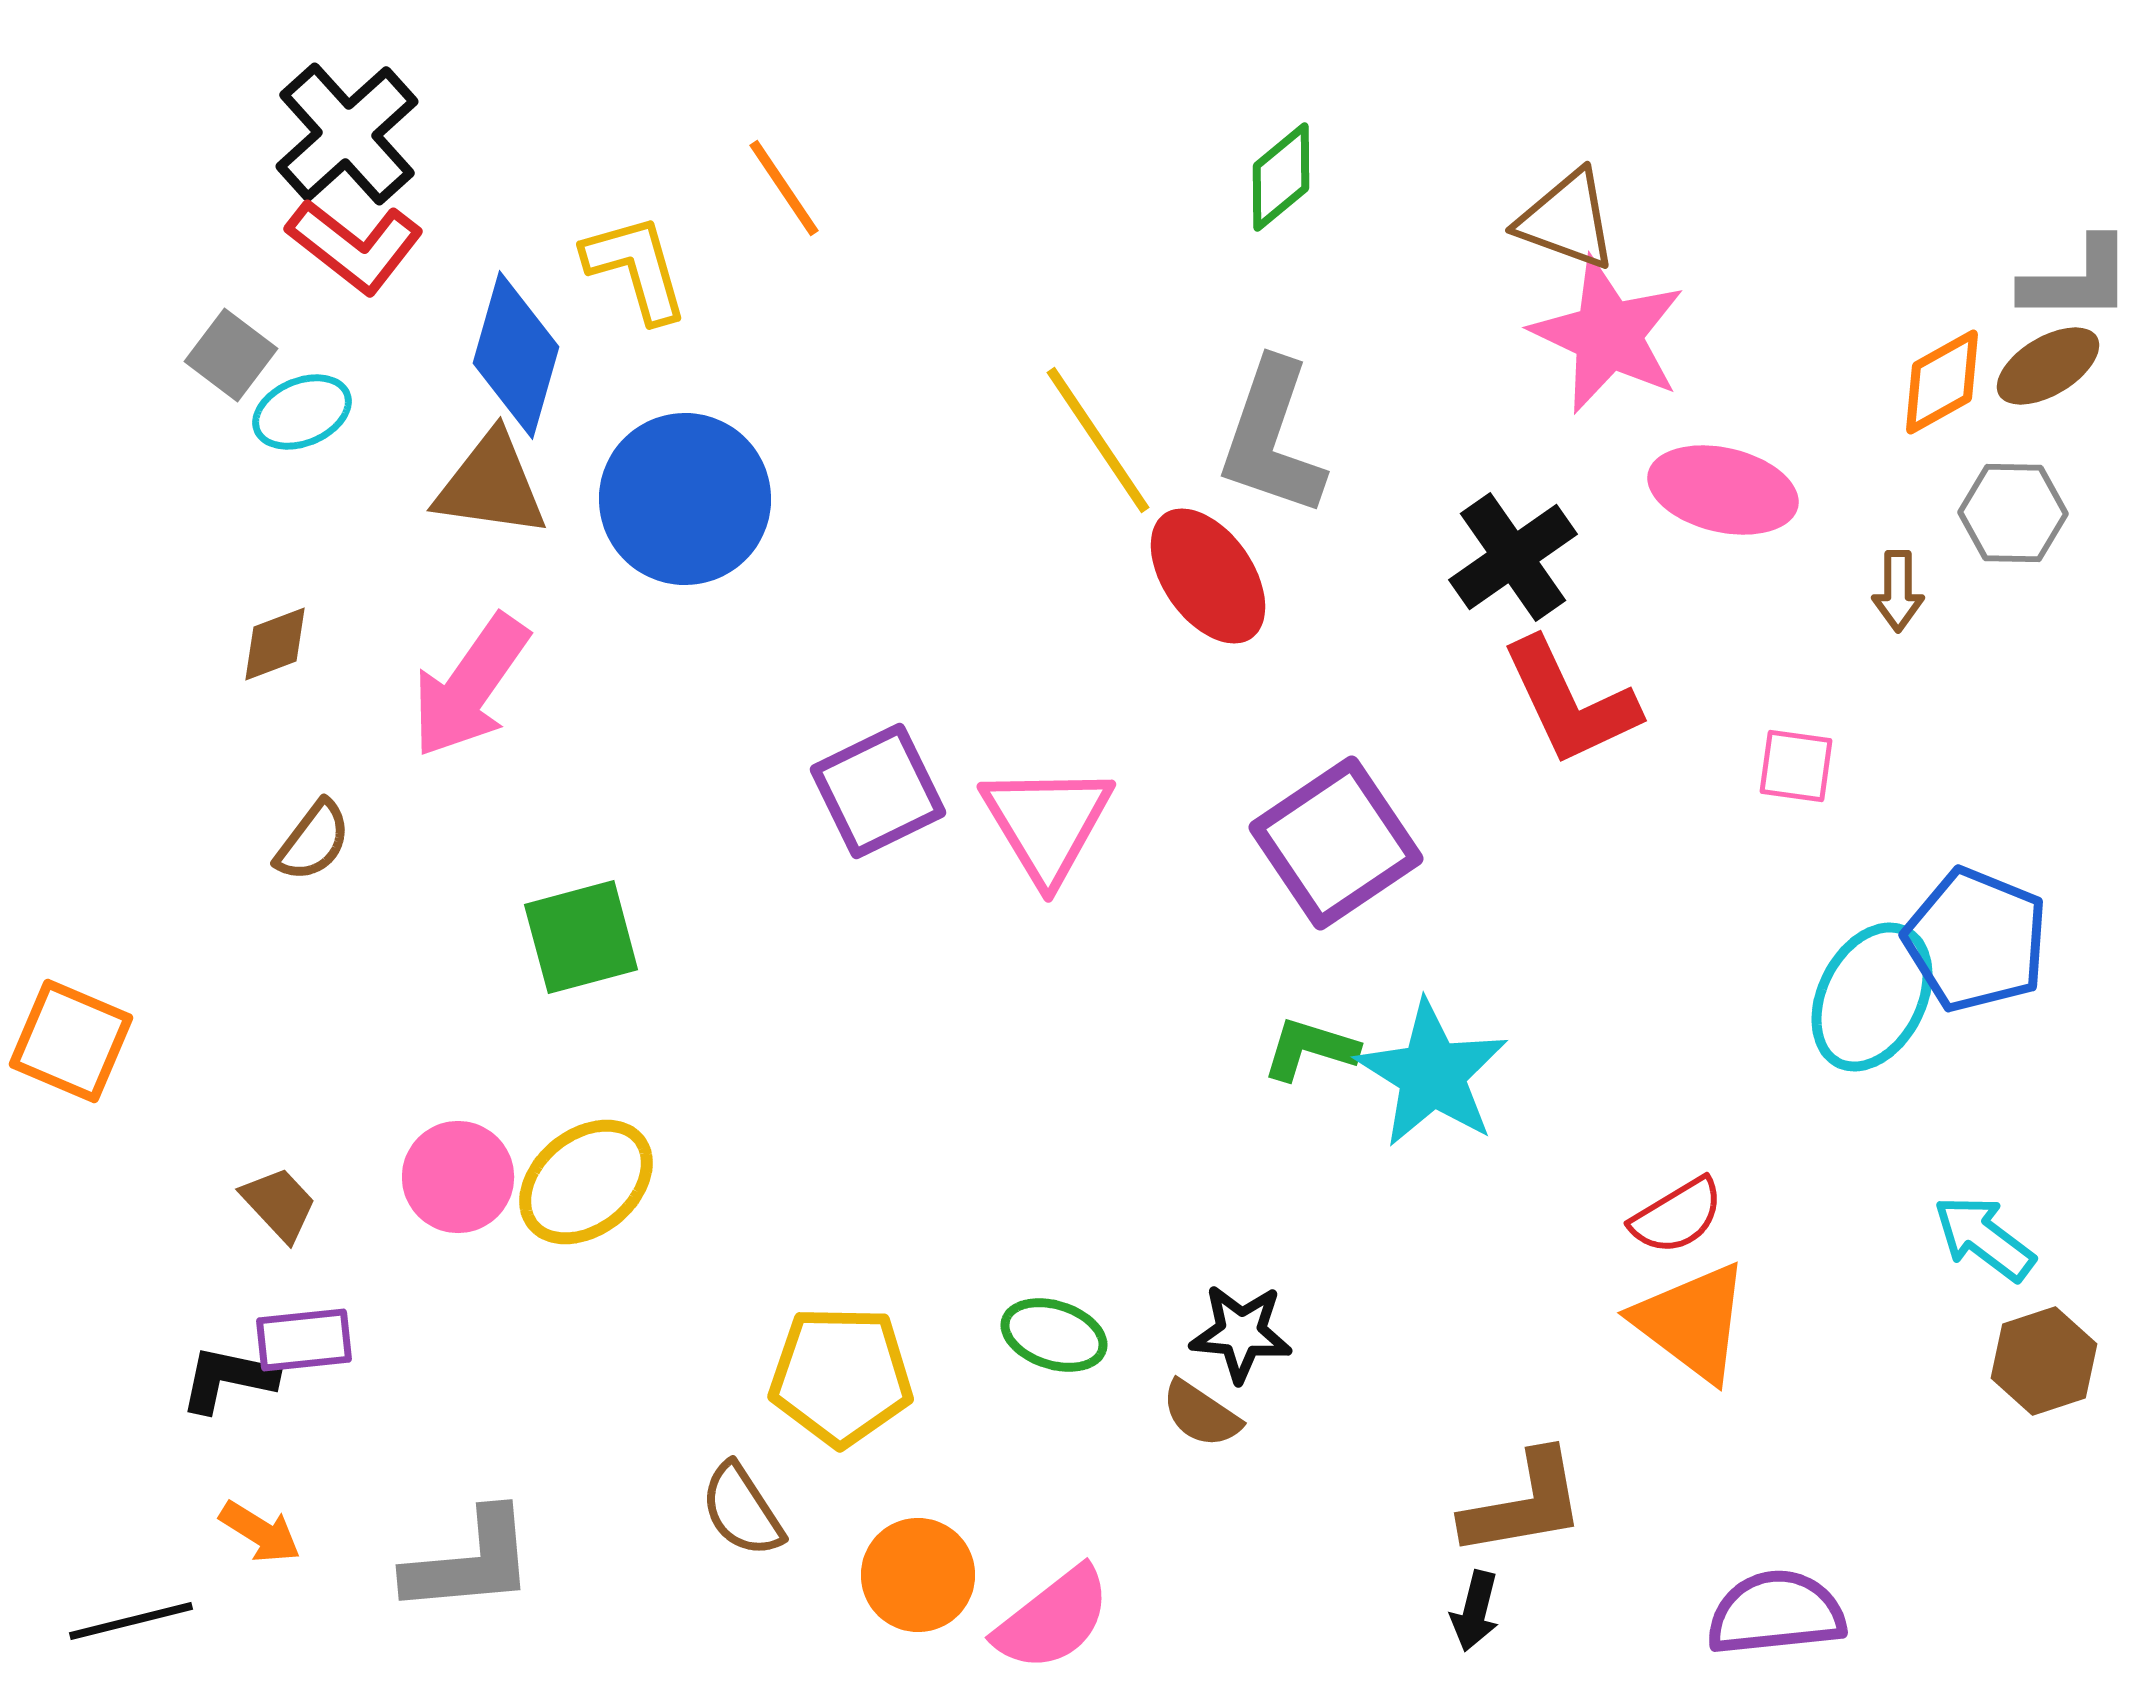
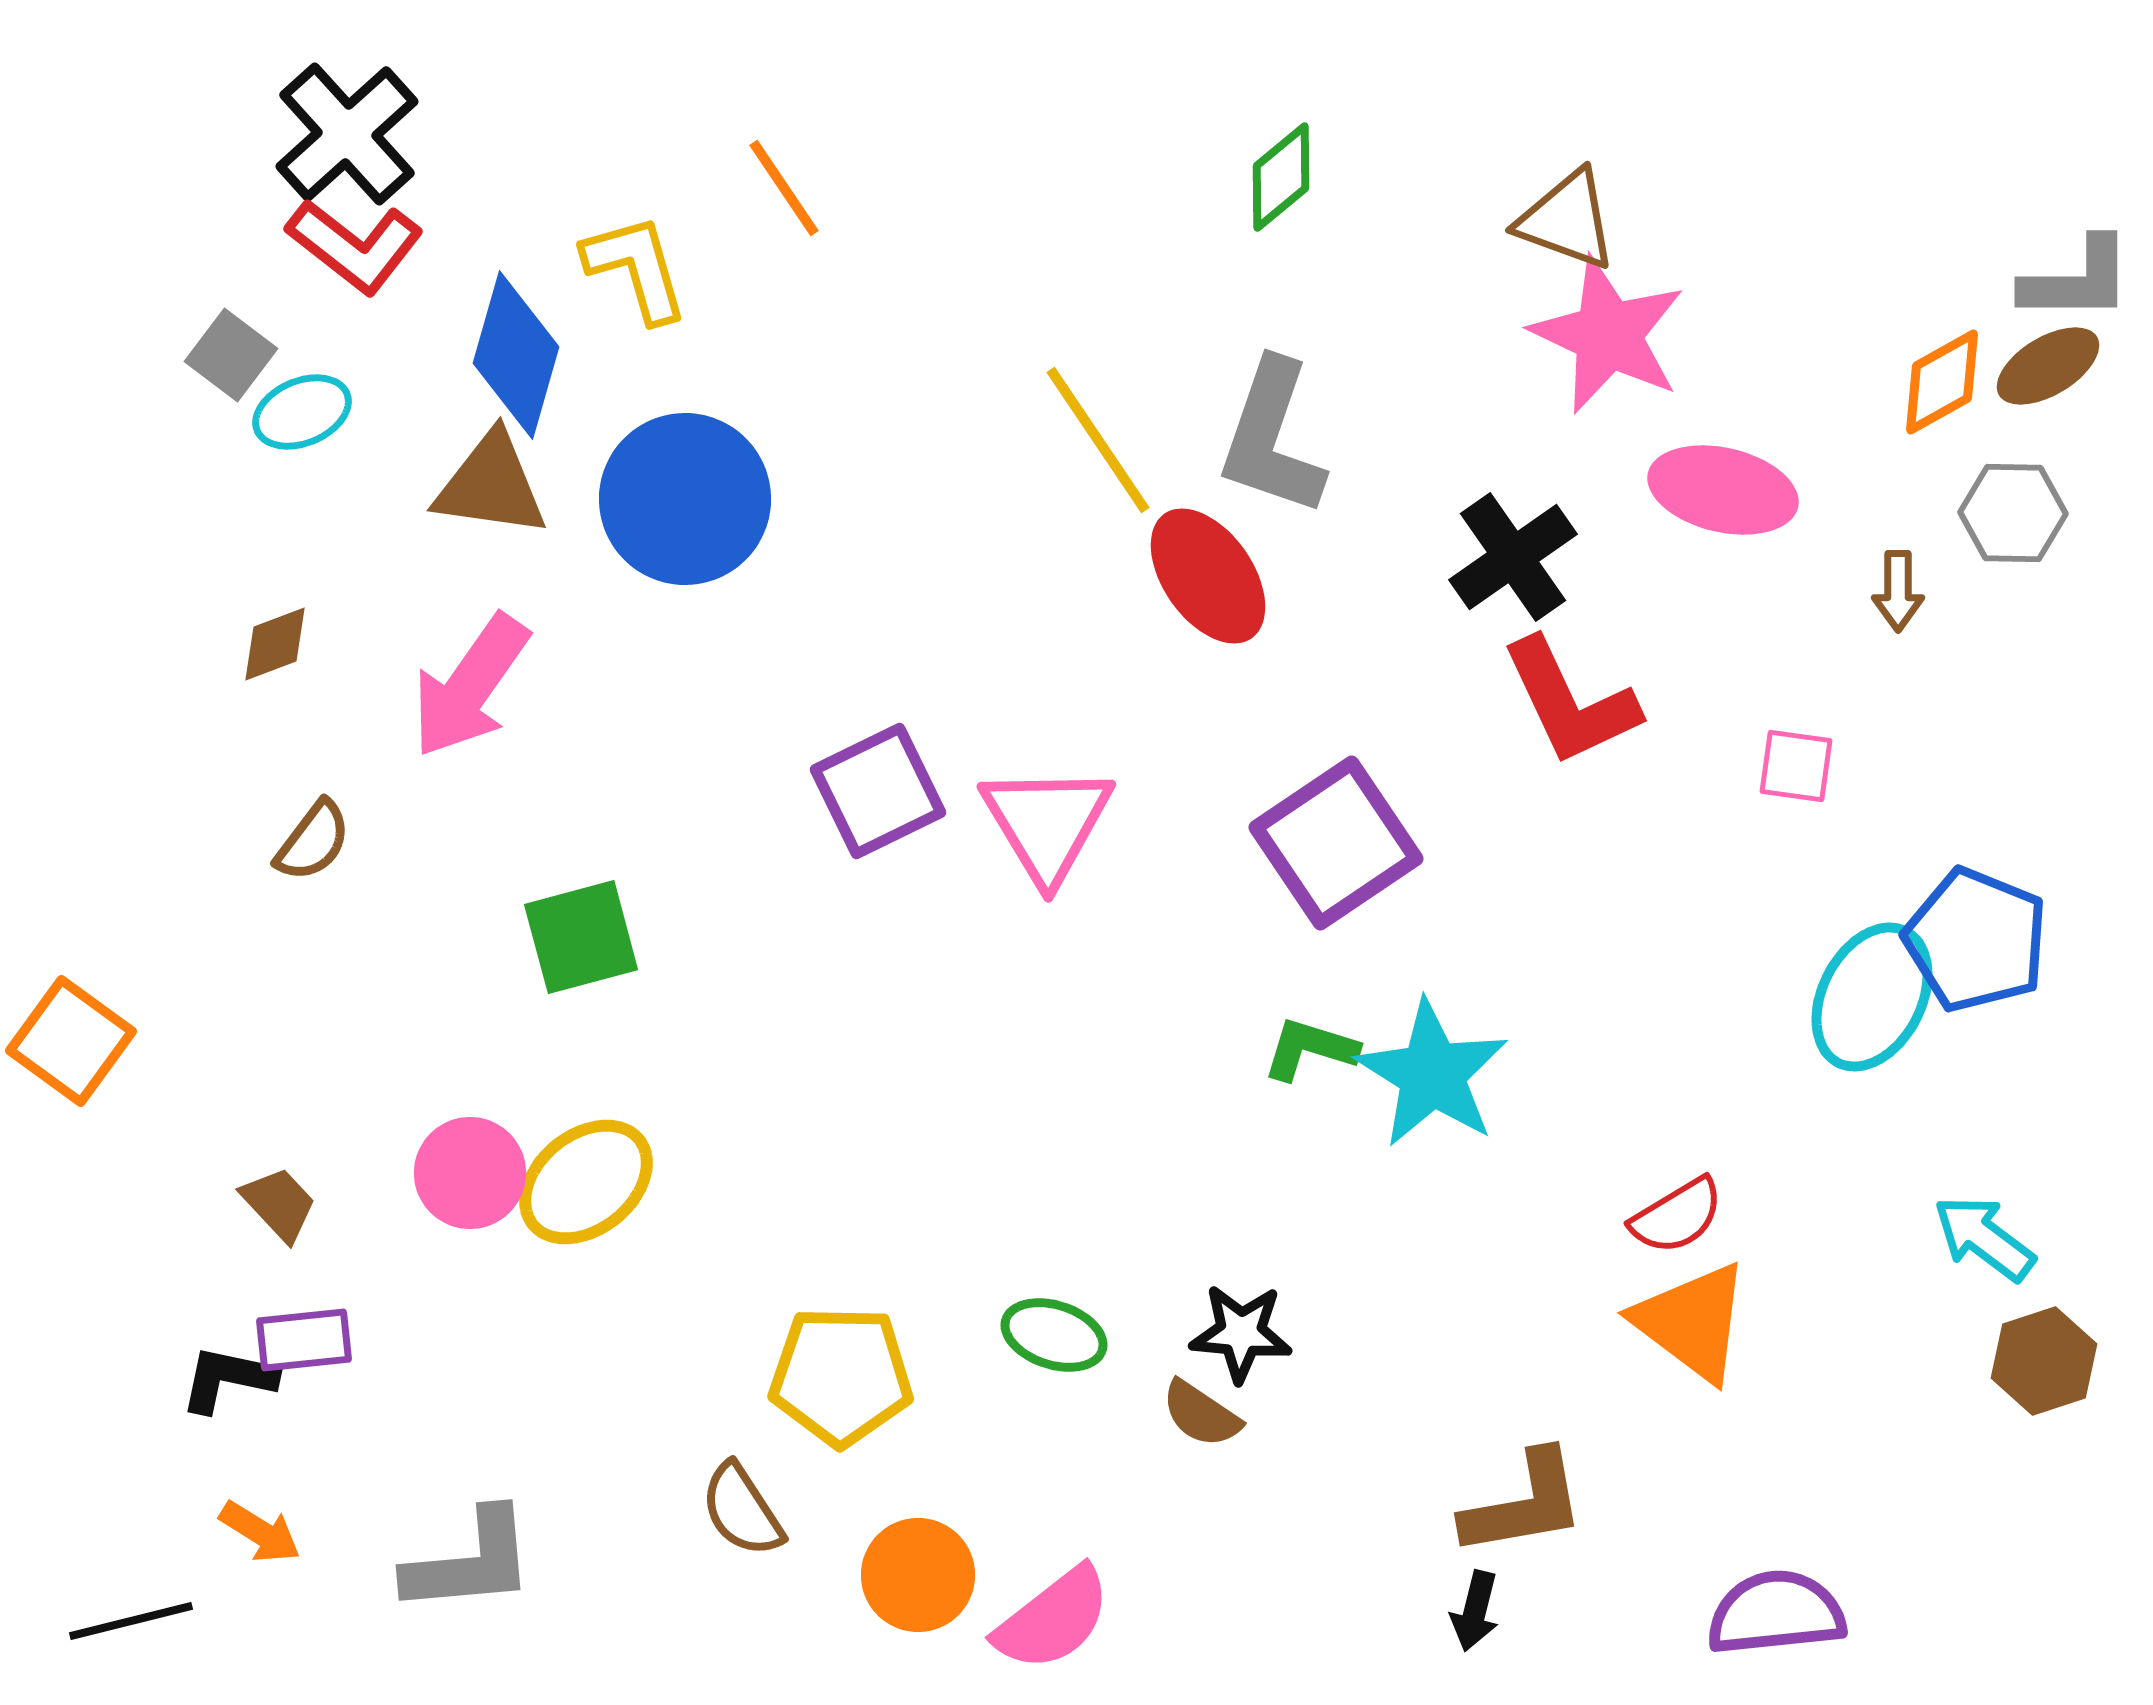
orange square at (71, 1041): rotated 13 degrees clockwise
pink circle at (458, 1177): moved 12 px right, 4 px up
